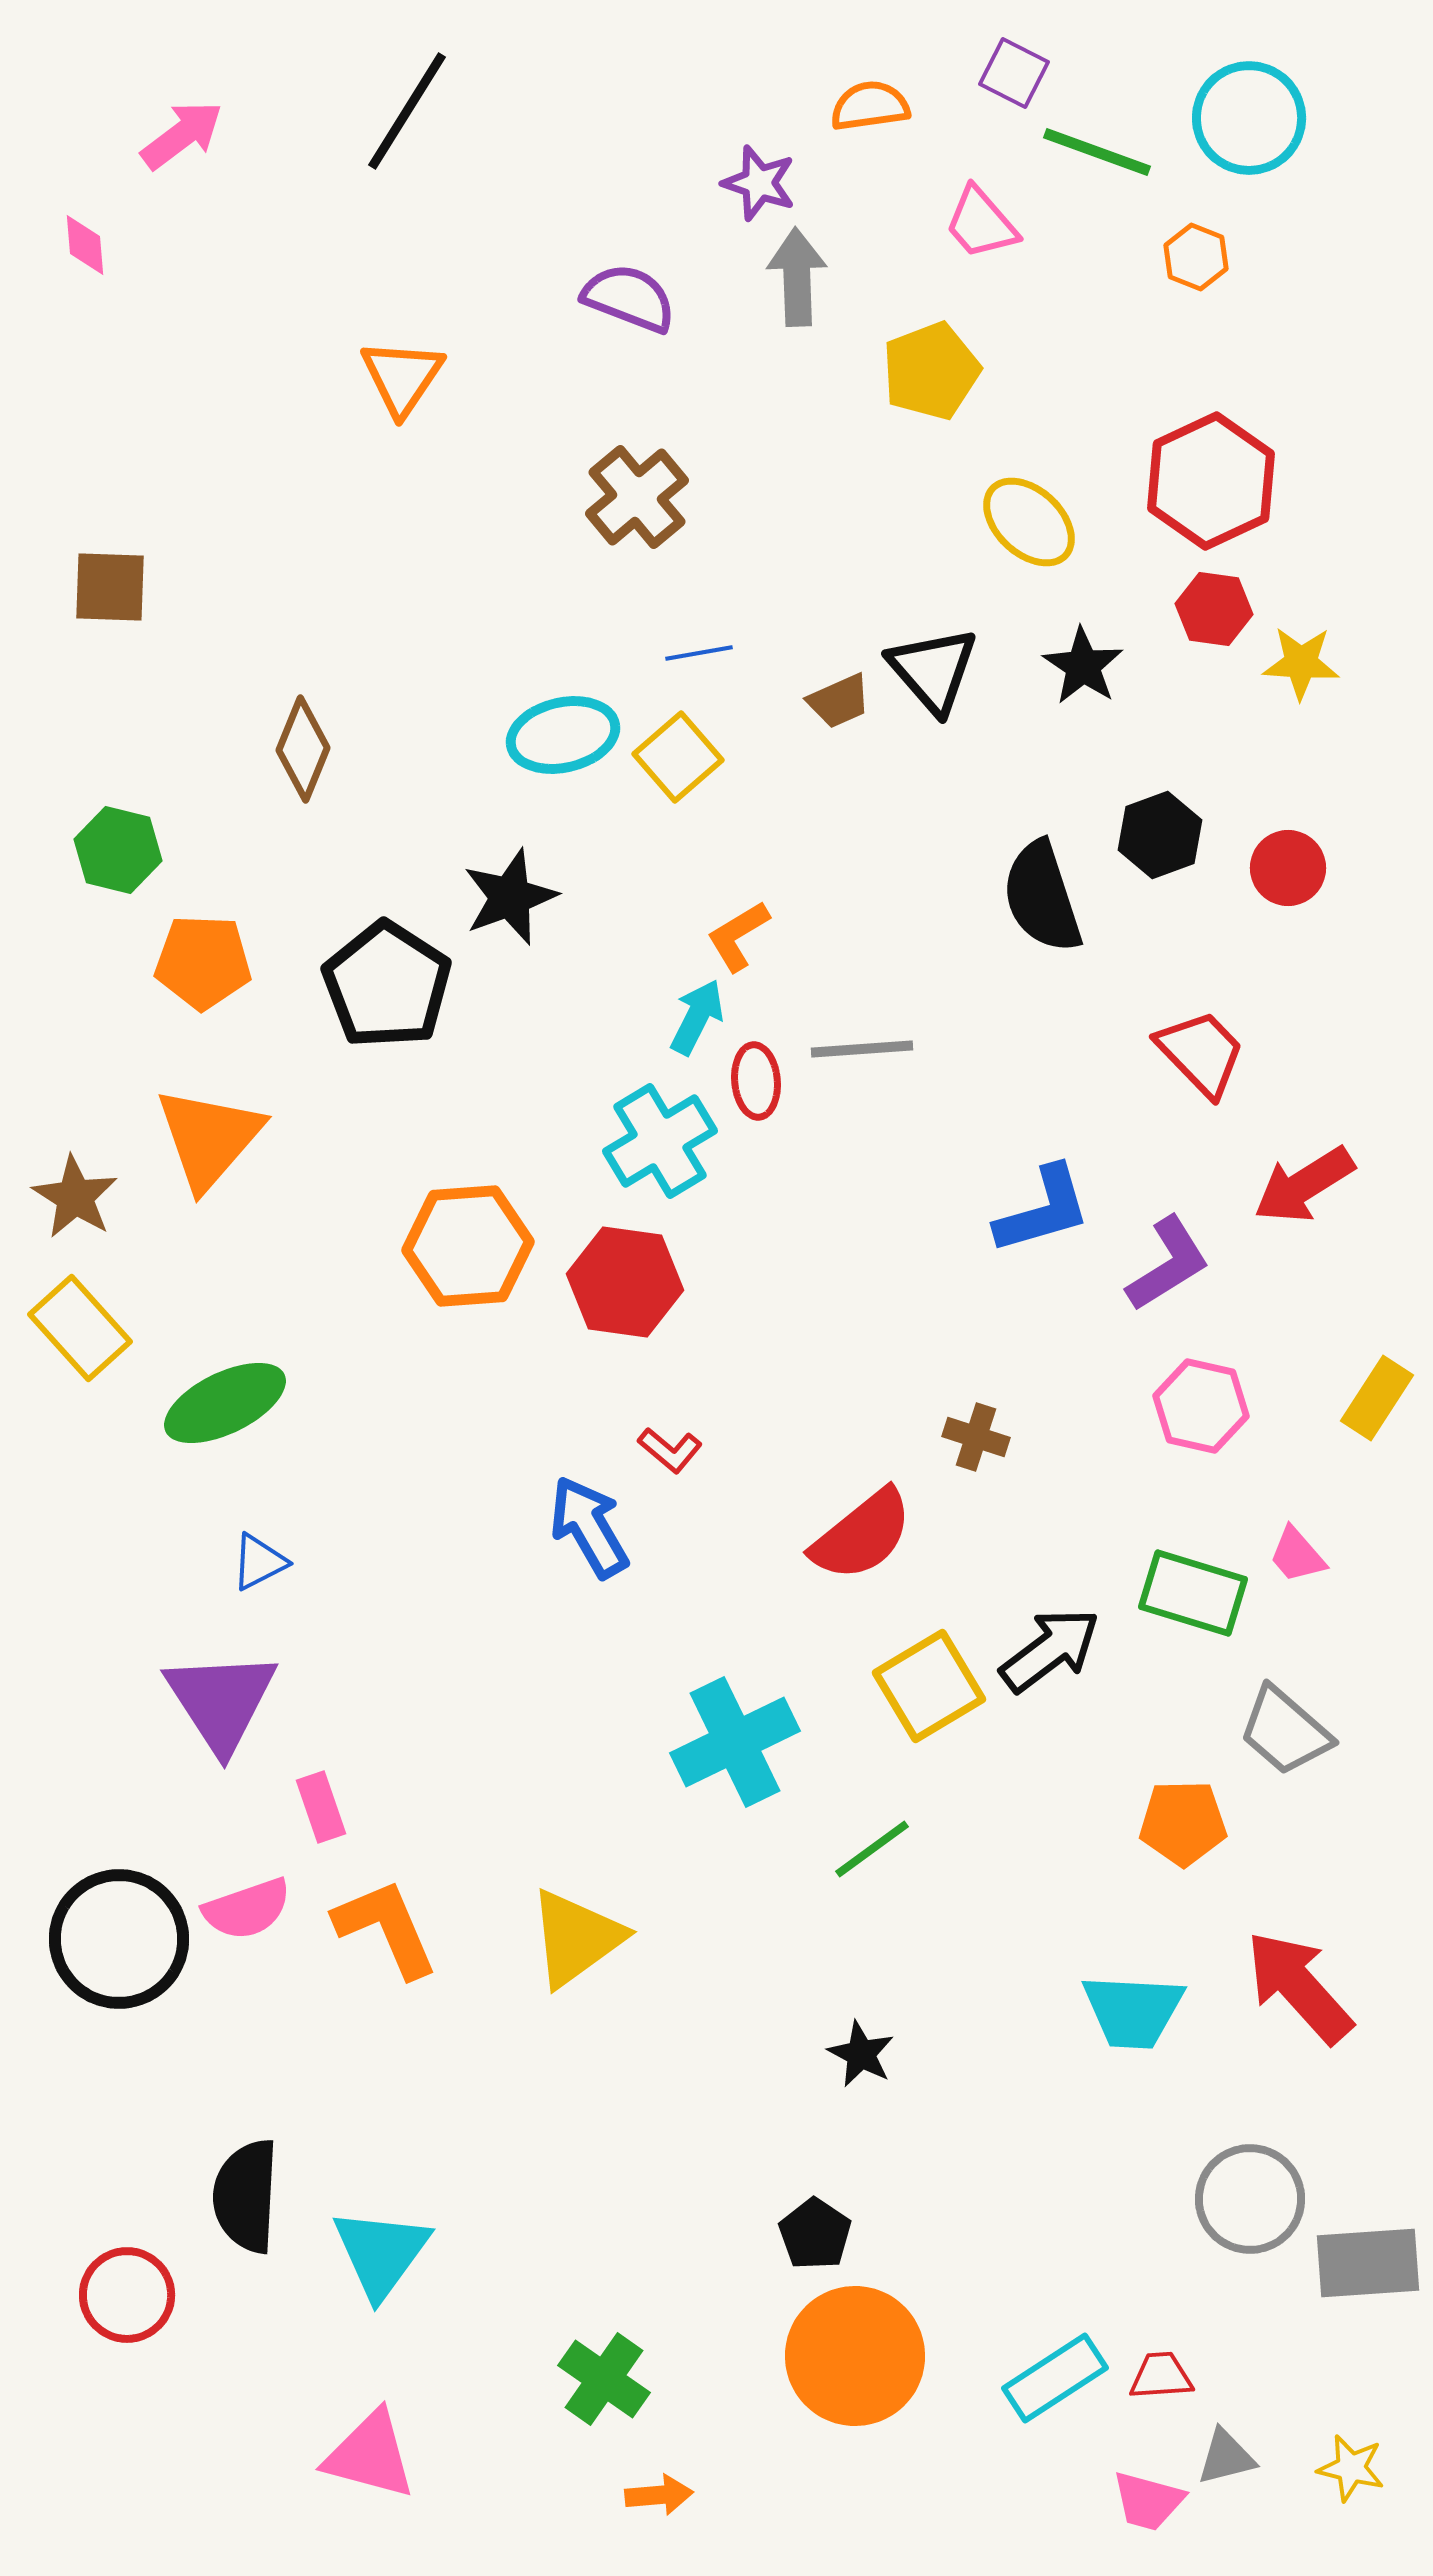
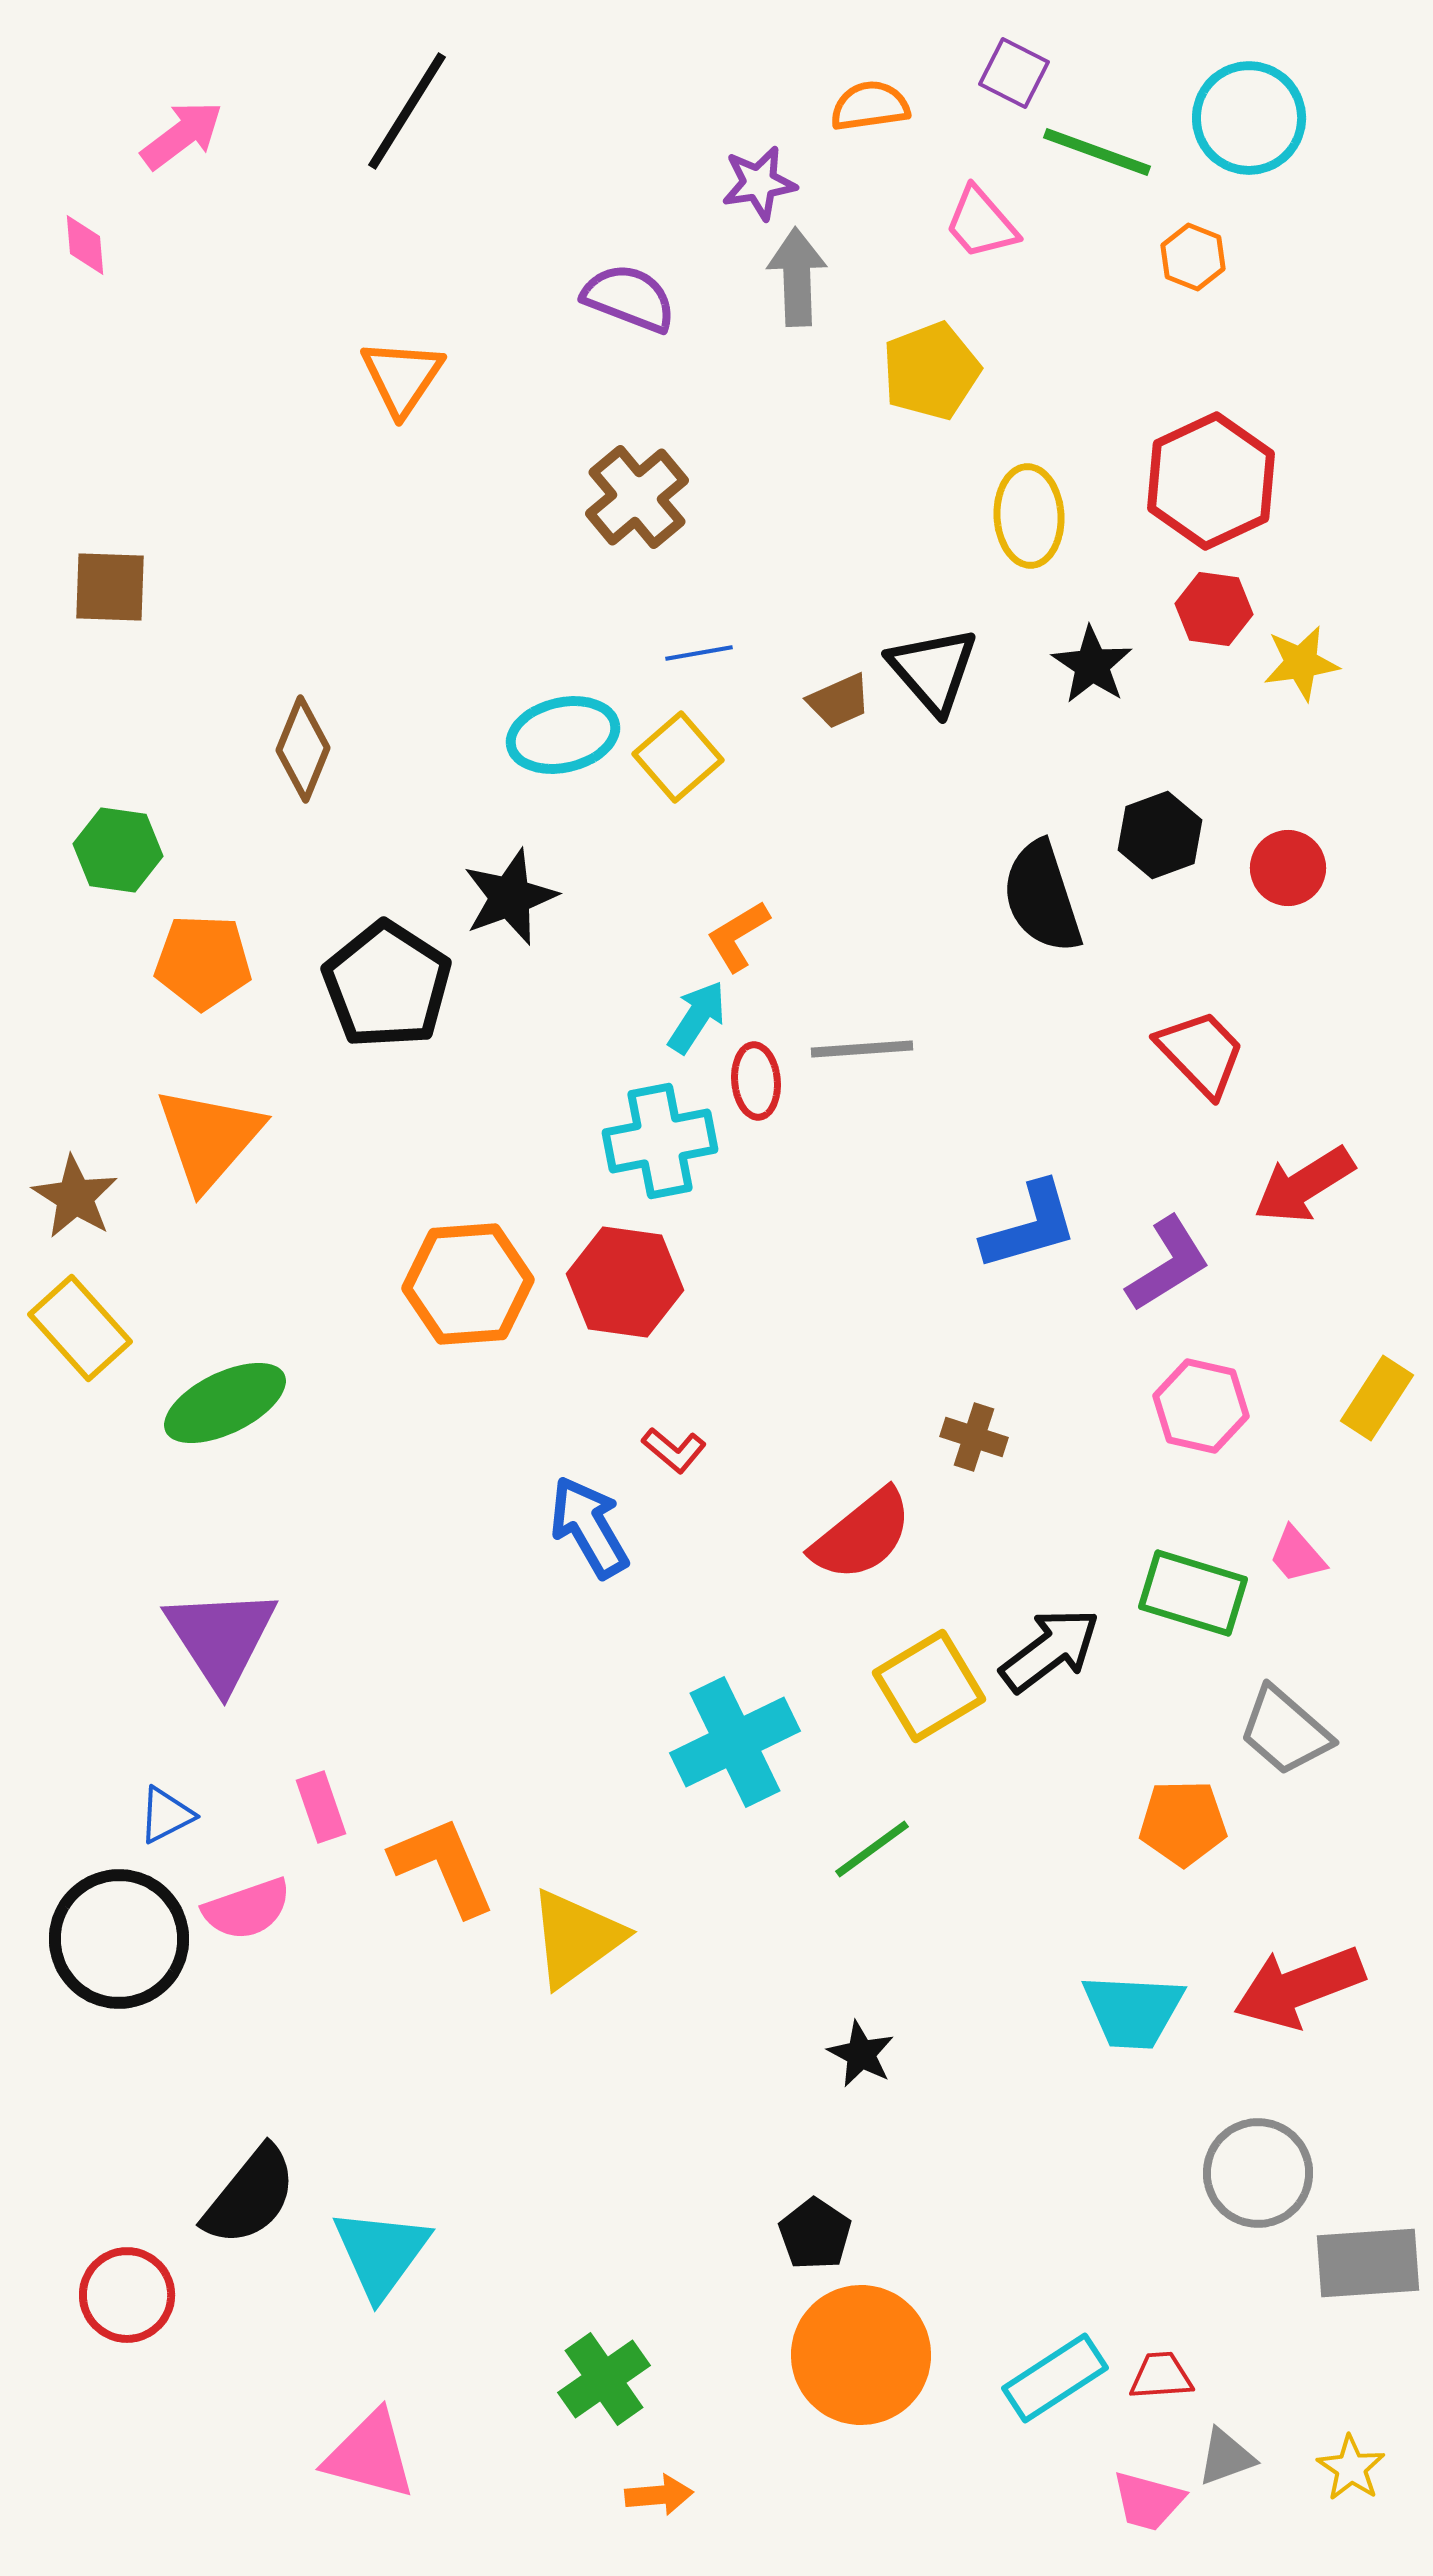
purple star at (759, 183): rotated 28 degrees counterclockwise
orange hexagon at (1196, 257): moved 3 px left
yellow ellipse at (1029, 522): moved 6 px up; rotated 44 degrees clockwise
yellow star at (1301, 663): rotated 12 degrees counterclockwise
black star at (1083, 666): moved 9 px right, 1 px up
green hexagon at (118, 850): rotated 6 degrees counterclockwise
cyan arrow at (697, 1017): rotated 6 degrees clockwise
cyan cross at (660, 1141): rotated 20 degrees clockwise
blue L-shape at (1043, 1210): moved 13 px left, 16 px down
orange hexagon at (468, 1246): moved 38 px down
brown cross at (976, 1437): moved 2 px left
red L-shape at (670, 1450): moved 4 px right
blue triangle at (259, 1562): moved 93 px left, 253 px down
purple triangle at (221, 1701): moved 63 px up
orange L-shape at (386, 1928): moved 57 px right, 62 px up
red arrow at (1299, 1987): rotated 69 degrees counterclockwise
black semicircle at (246, 2196): moved 4 px right; rotated 144 degrees counterclockwise
gray circle at (1250, 2199): moved 8 px right, 26 px up
orange circle at (855, 2356): moved 6 px right, 1 px up
green cross at (604, 2379): rotated 20 degrees clockwise
gray triangle at (1226, 2457): rotated 6 degrees counterclockwise
yellow star at (1351, 2468): rotated 20 degrees clockwise
